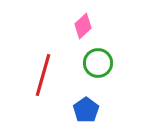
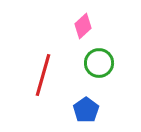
green circle: moved 1 px right
